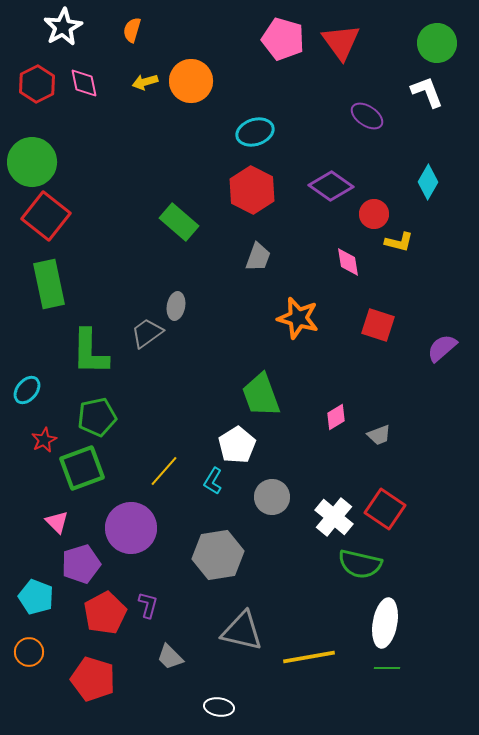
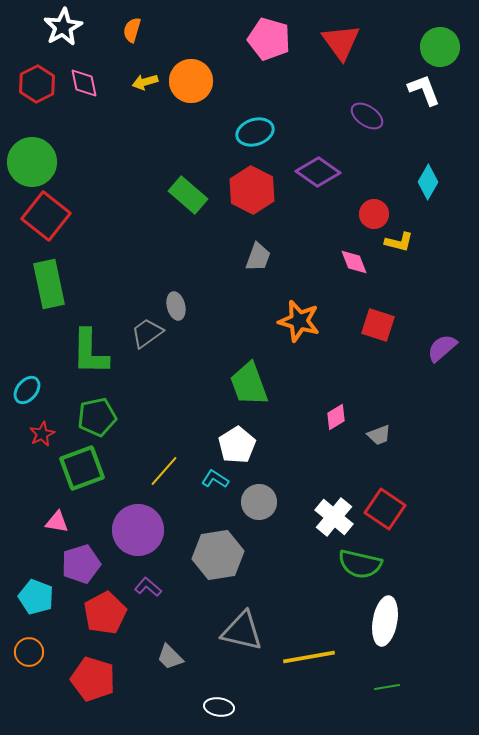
pink pentagon at (283, 39): moved 14 px left
green circle at (437, 43): moved 3 px right, 4 px down
white L-shape at (427, 92): moved 3 px left, 2 px up
purple diamond at (331, 186): moved 13 px left, 14 px up
green rectangle at (179, 222): moved 9 px right, 27 px up
pink diamond at (348, 262): moved 6 px right; rotated 12 degrees counterclockwise
gray ellipse at (176, 306): rotated 24 degrees counterclockwise
orange star at (298, 318): moved 1 px right, 3 px down
green trapezoid at (261, 395): moved 12 px left, 11 px up
red star at (44, 440): moved 2 px left, 6 px up
cyan L-shape at (213, 481): moved 2 px right, 2 px up; rotated 92 degrees clockwise
gray circle at (272, 497): moved 13 px left, 5 px down
pink triangle at (57, 522): rotated 35 degrees counterclockwise
purple circle at (131, 528): moved 7 px right, 2 px down
purple L-shape at (148, 605): moved 18 px up; rotated 64 degrees counterclockwise
white ellipse at (385, 623): moved 2 px up
green line at (387, 668): moved 19 px down; rotated 10 degrees counterclockwise
